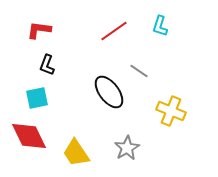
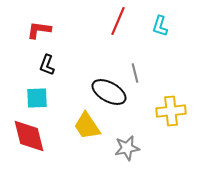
red line: moved 4 px right, 10 px up; rotated 32 degrees counterclockwise
gray line: moved 4 px left, 2 px down; rotated 42 degrees clockwise
black ellipse: rotated 24 degrees counterclockwise
cyan square: rotated 10 degrees clockwise
yellow cross: rotated 28 degrees counterclockwise
red diamond: rotated 12 degrees clockwise
gray star: rotated 20 degrees clockwise
yellow trapezoid: moved 11 px right, 27 px up
